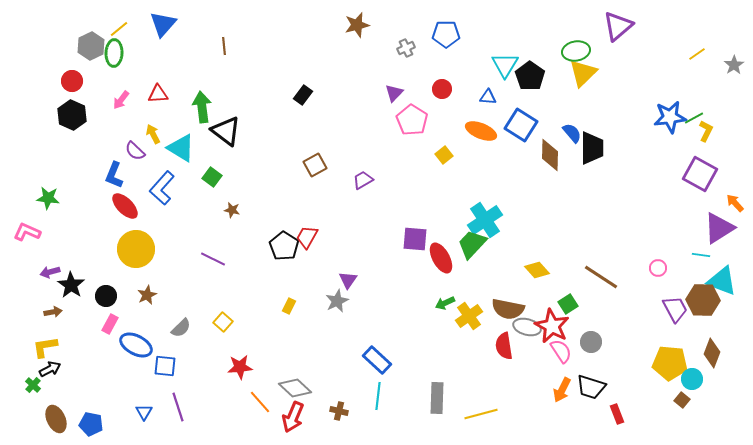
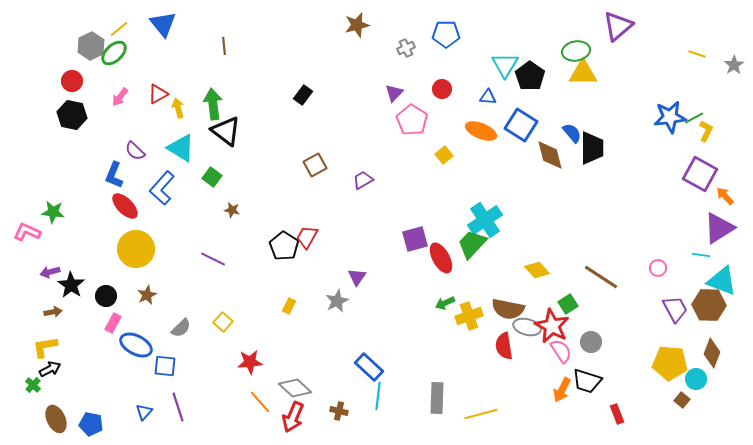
blue triangle at (163, 24): rotated 20 degrees counterclockwise
green ellipse at (114, 53): rotated 44 degrees clockwise
yellow line at (697, 54): rotated 54 degrees clockwise
yellow triangle at (583, 73): rotated 44 degrees clockwise
red triangle at (158, 94): rotated 25 degrees counterclockwise
pink arrow at (121, 100): moved 1 px left, 3 px up
green arrow at (202, 107): moved 11 px right, 3 px up
black hexagon at (72, 115): rotated 12 degrees counterclockwise
yellow arrow at (153, 134): moved 25 px right, 26 px up; rotated 12 degrees clockwise
brown diamond at (550, 155): rotated 16 degrees counterclockwise
green star at (48, 198): moved 5 px right, 14 px down
orange arrow at (735, 203): moved 10 px left, 7 px up
purple square at (415, 239): rotated 20 degrees counterclockwise
purple triangle at (348, 280): moved 9 px right, 3 px up
brown hexagon at (703, 300): moved 6 px right, 5 px down
yellow cross at (469, 316): rotated 16 degrees clockwise
pink rectangle at (110, 324): moved 3 px right, 1 px up
blue rectangle at (377, 360): moved 8 px left, 7 px down
red star at (240, 367): moved 10 px right, 5 px up
cyan circle at (692, 379): moved 4 px right
black trapezoid at (591, 387): moved 4 px left, 6 px up
blue triangle at (144, 412): rotated 12 degrees clockwise
